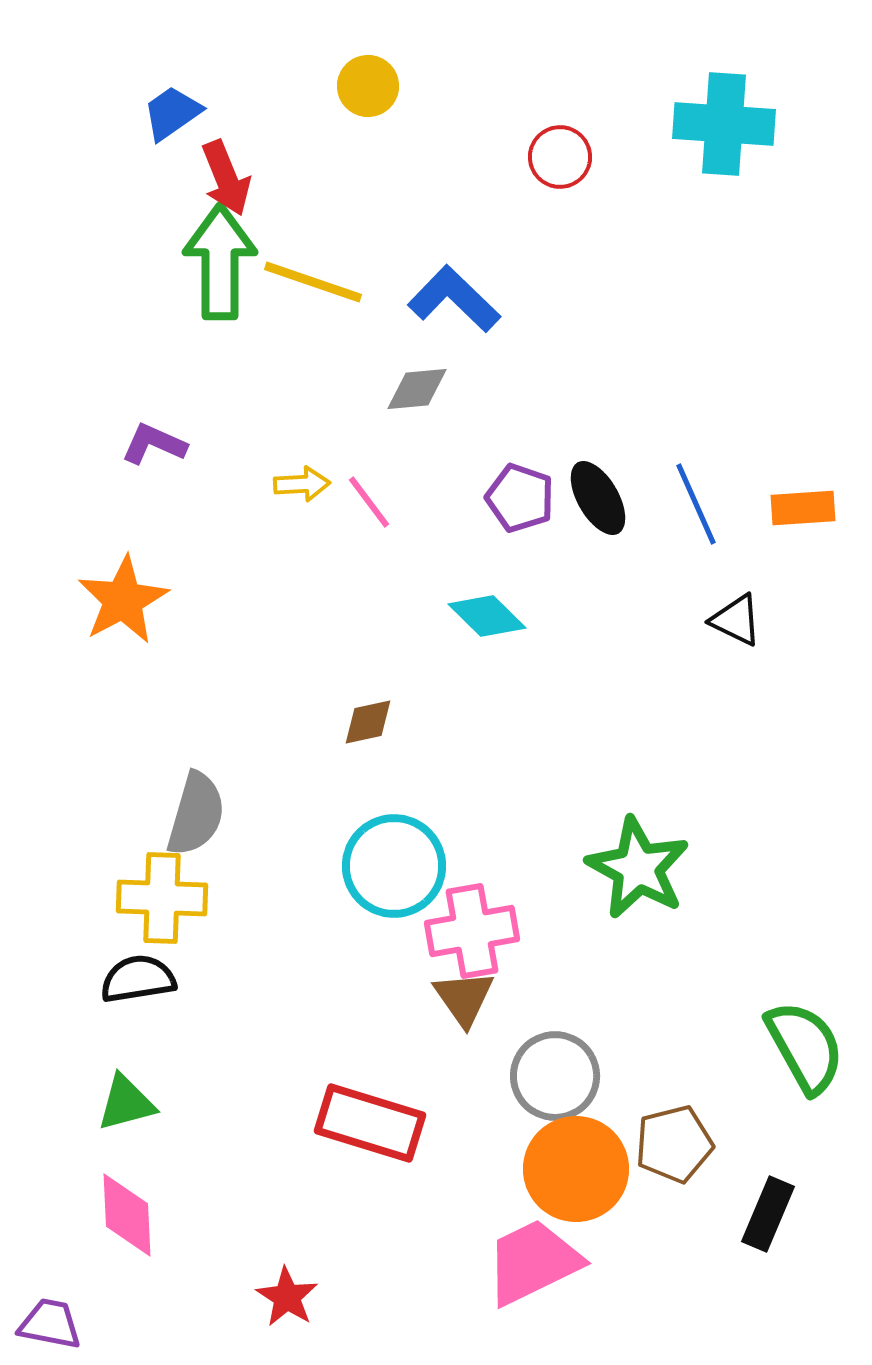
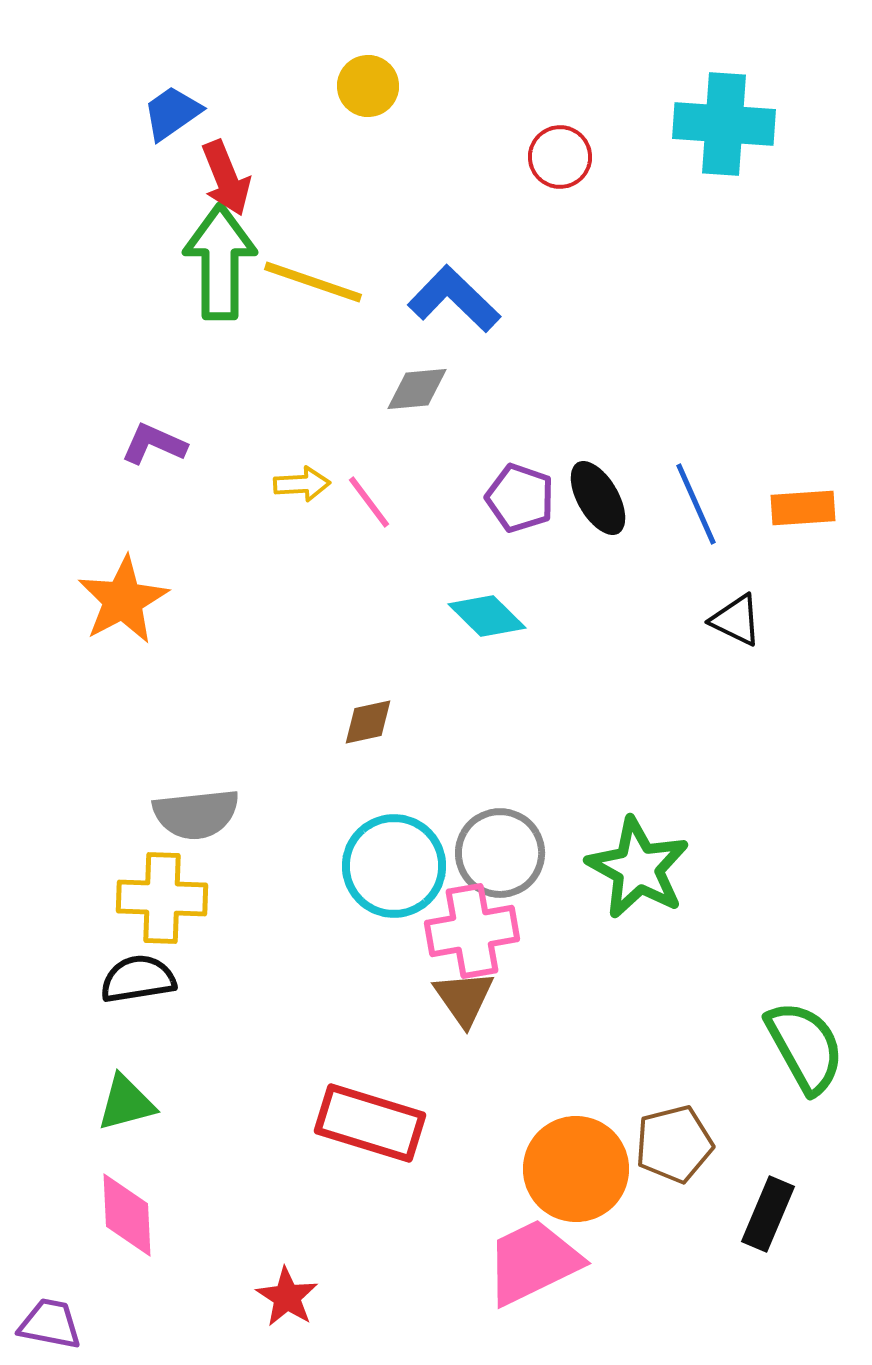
gray semicircle: rotated 68 degrees clockwise
gray circle: moved 55 px left, 223 px up
